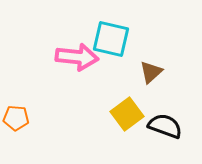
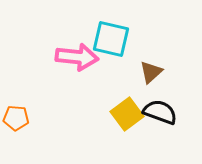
black semicircle: moved 5 px left, 14 px up
